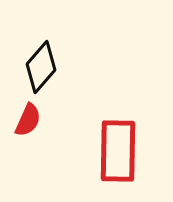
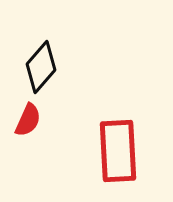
red rectangle: rotated 4 degrees counterclockwise
